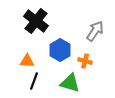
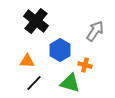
orange cross: moved 4 px down
black line: moved 2 px down; rotated 24 degrees clockwise
